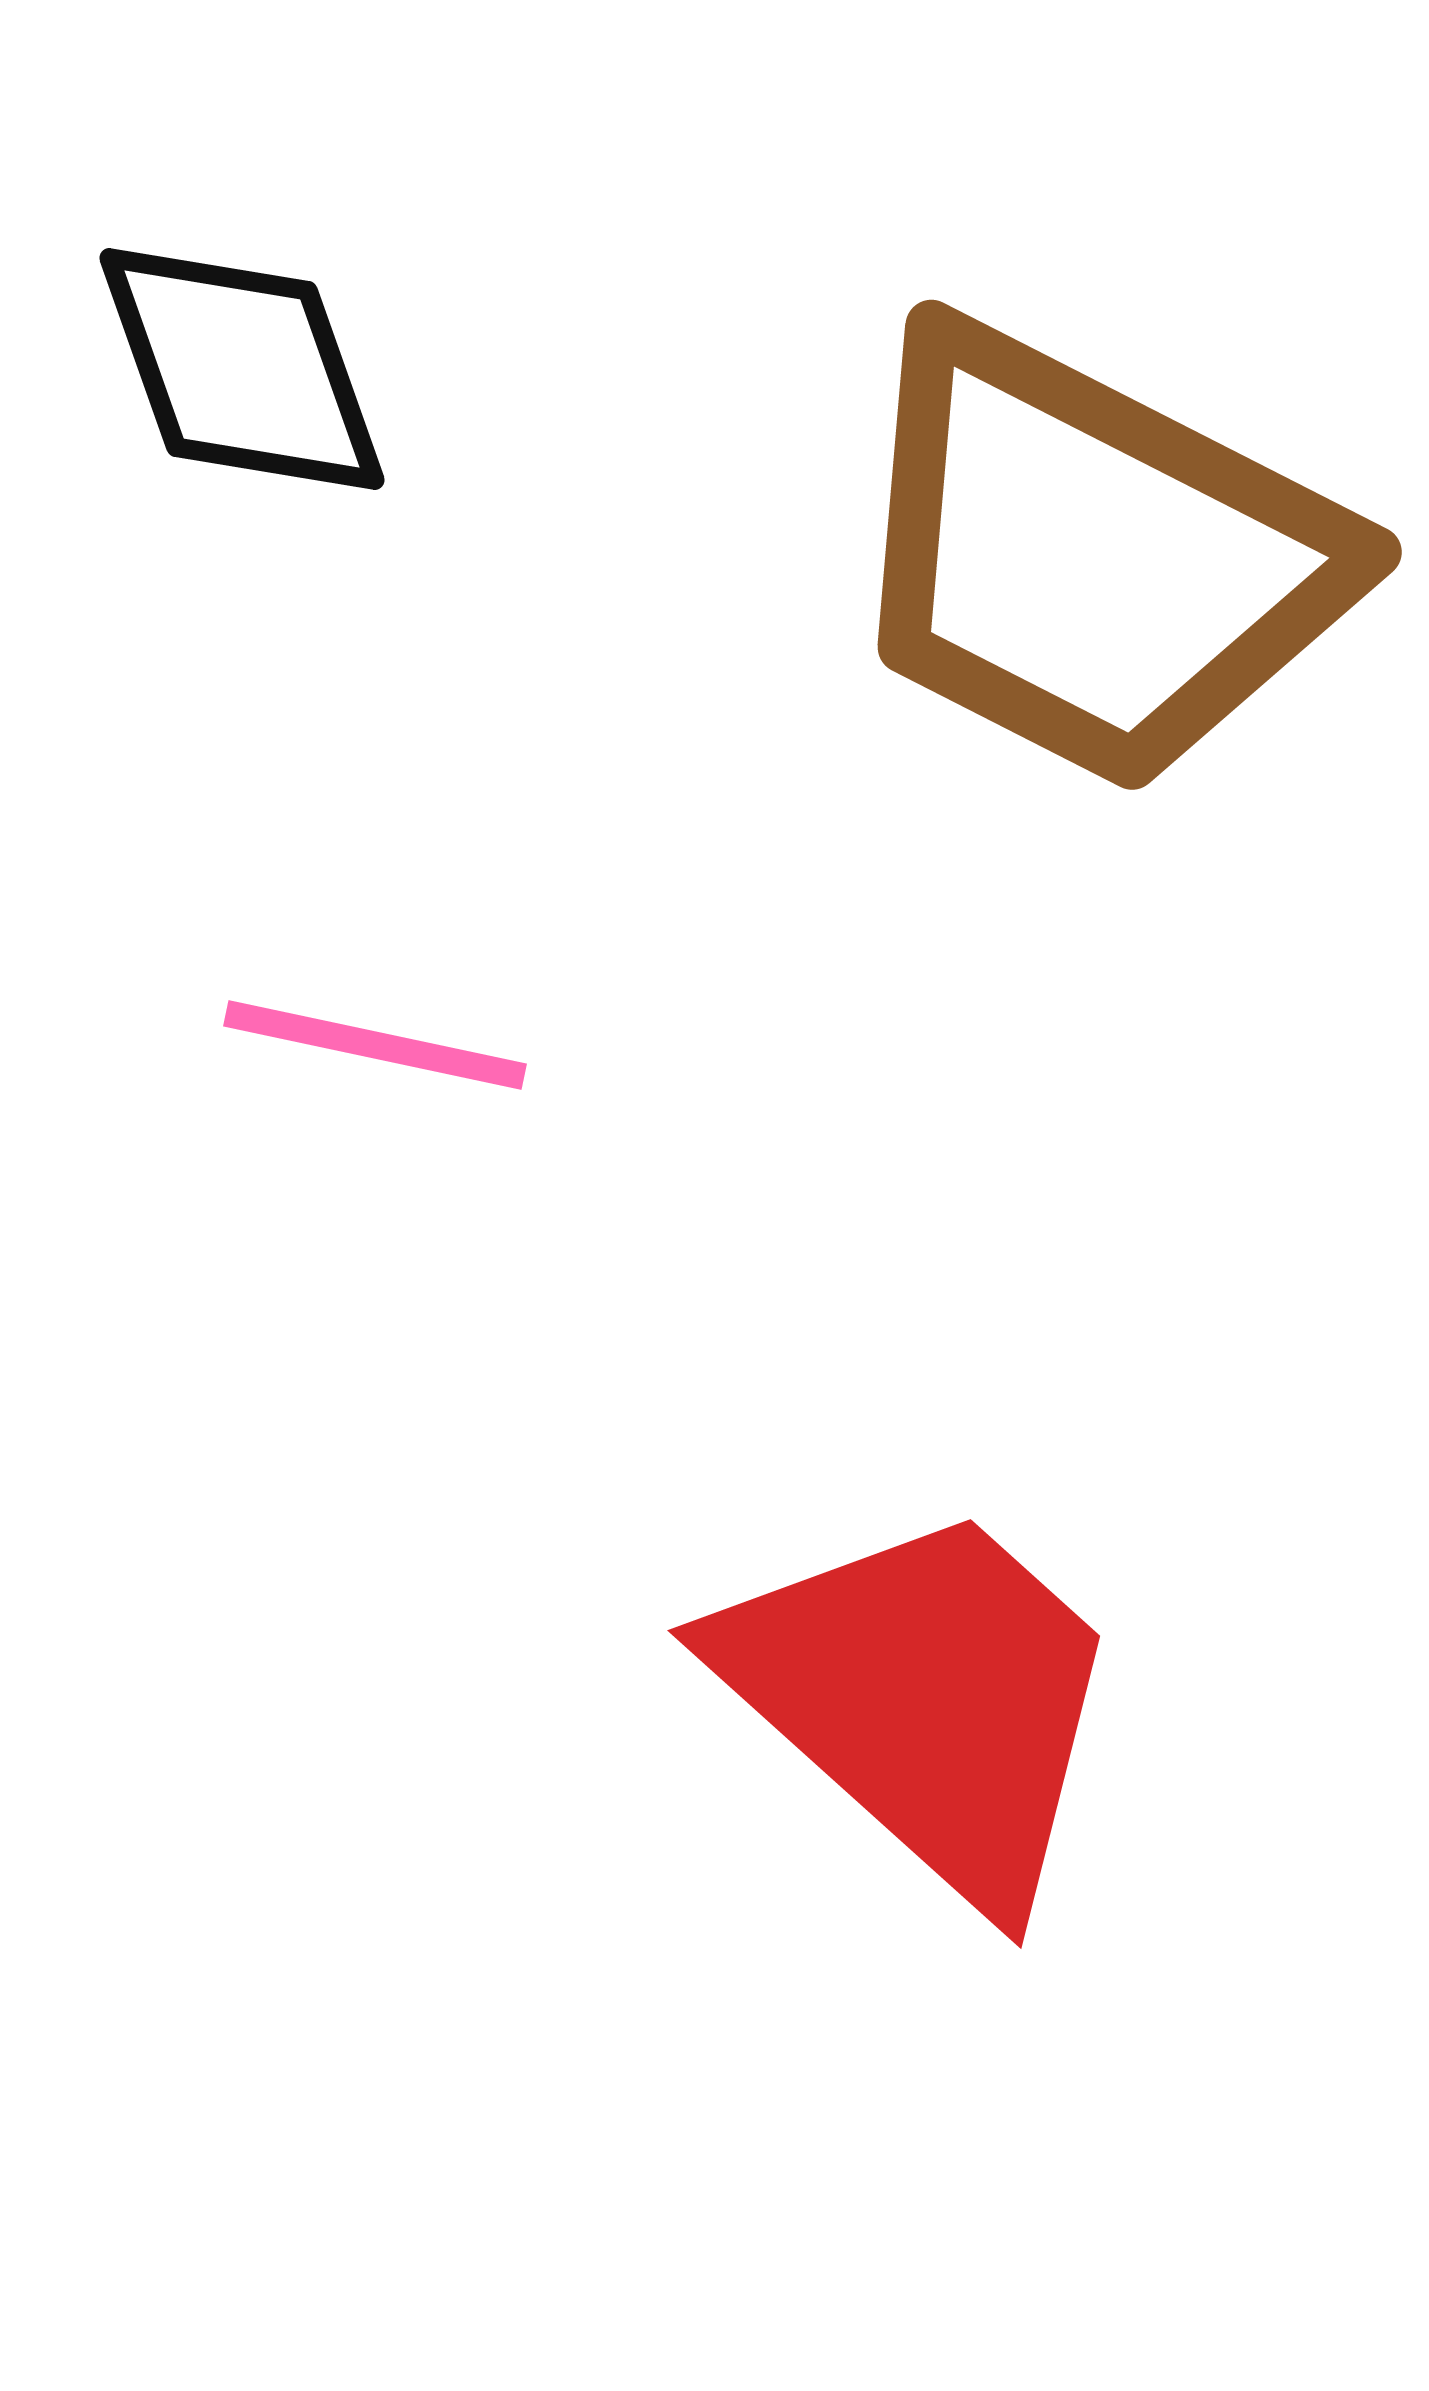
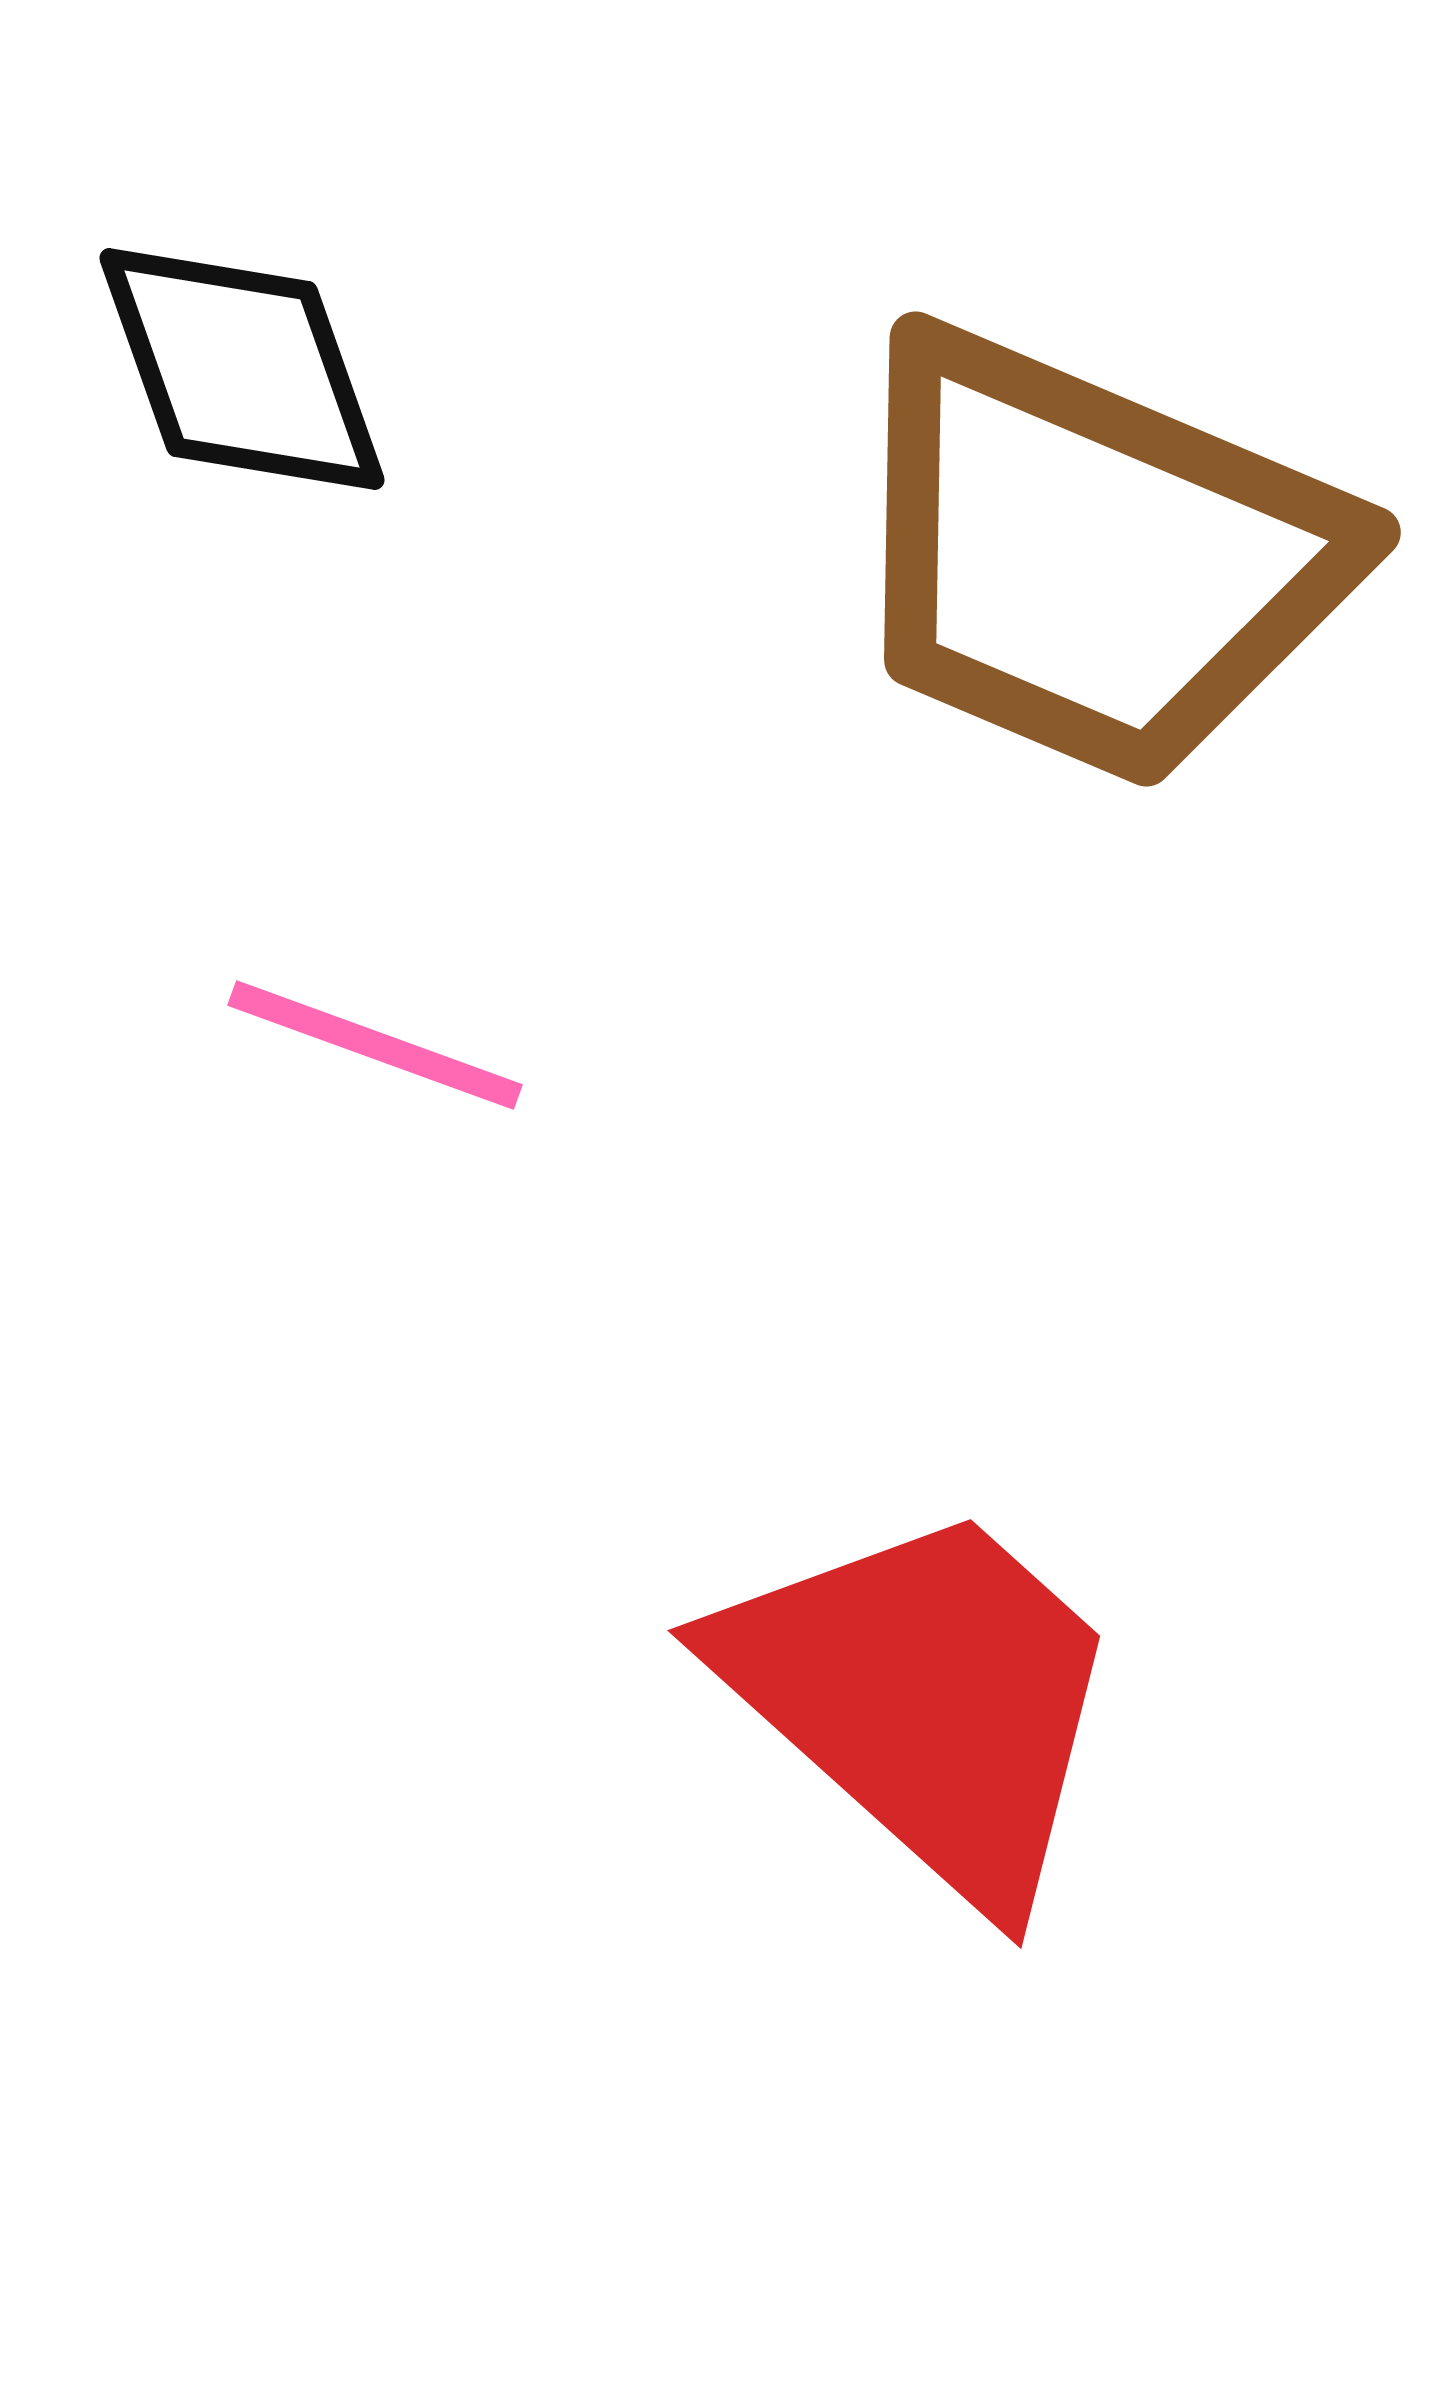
brown trapezoid: rotated 4 degrees counterclockwise
pink line: rotated 8 degrees clockwise
